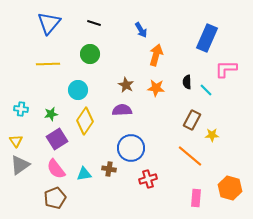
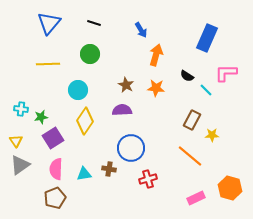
pink L-shape: moved 4 px down
black semicircle: moved 6 px up; rotated 56 degrees counterclockwise
green star: moved 10 px left, 3 px down
purple square: moved 4 px left, 1 px up
pink semicircle: rotated 40 degrees clockwise
pink rectangle: rotated 60 degrees clockwise
